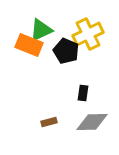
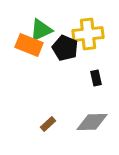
yellow cross: rotated 20 degrees clockwise
black pentagon: moved 1 px left, 3 px up
black rectangle: moved 13 px right, 15 px up; rotated 21 degrees counterclockwise
brown rectangle: moved 1 px left, 2 px down; rotated 28 degrees counterclockwise
